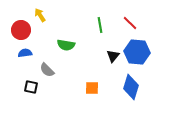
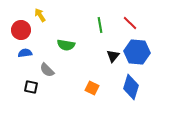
orange square: rotated 24 degrees clockwise
